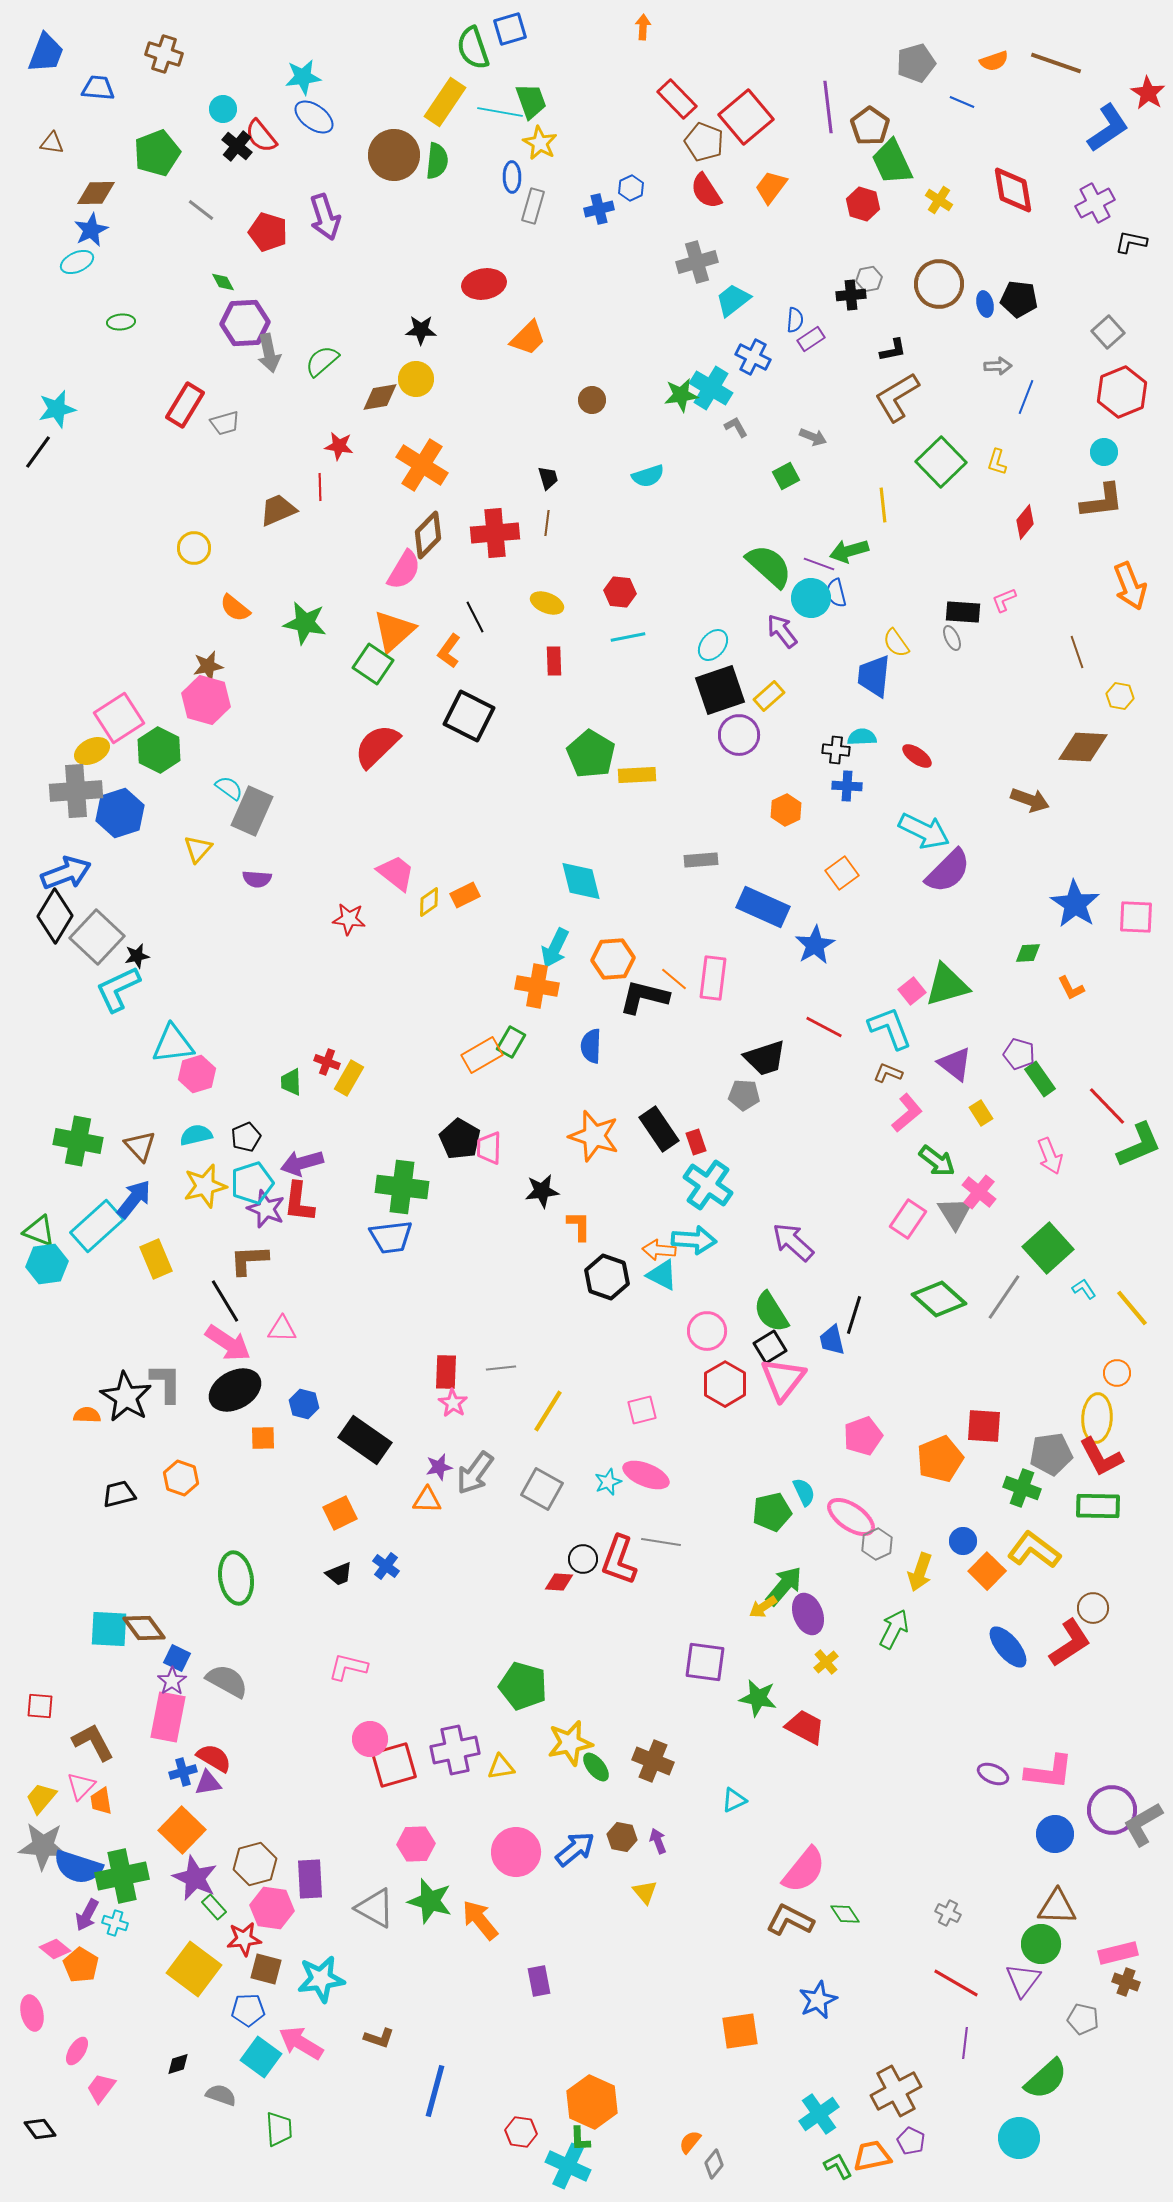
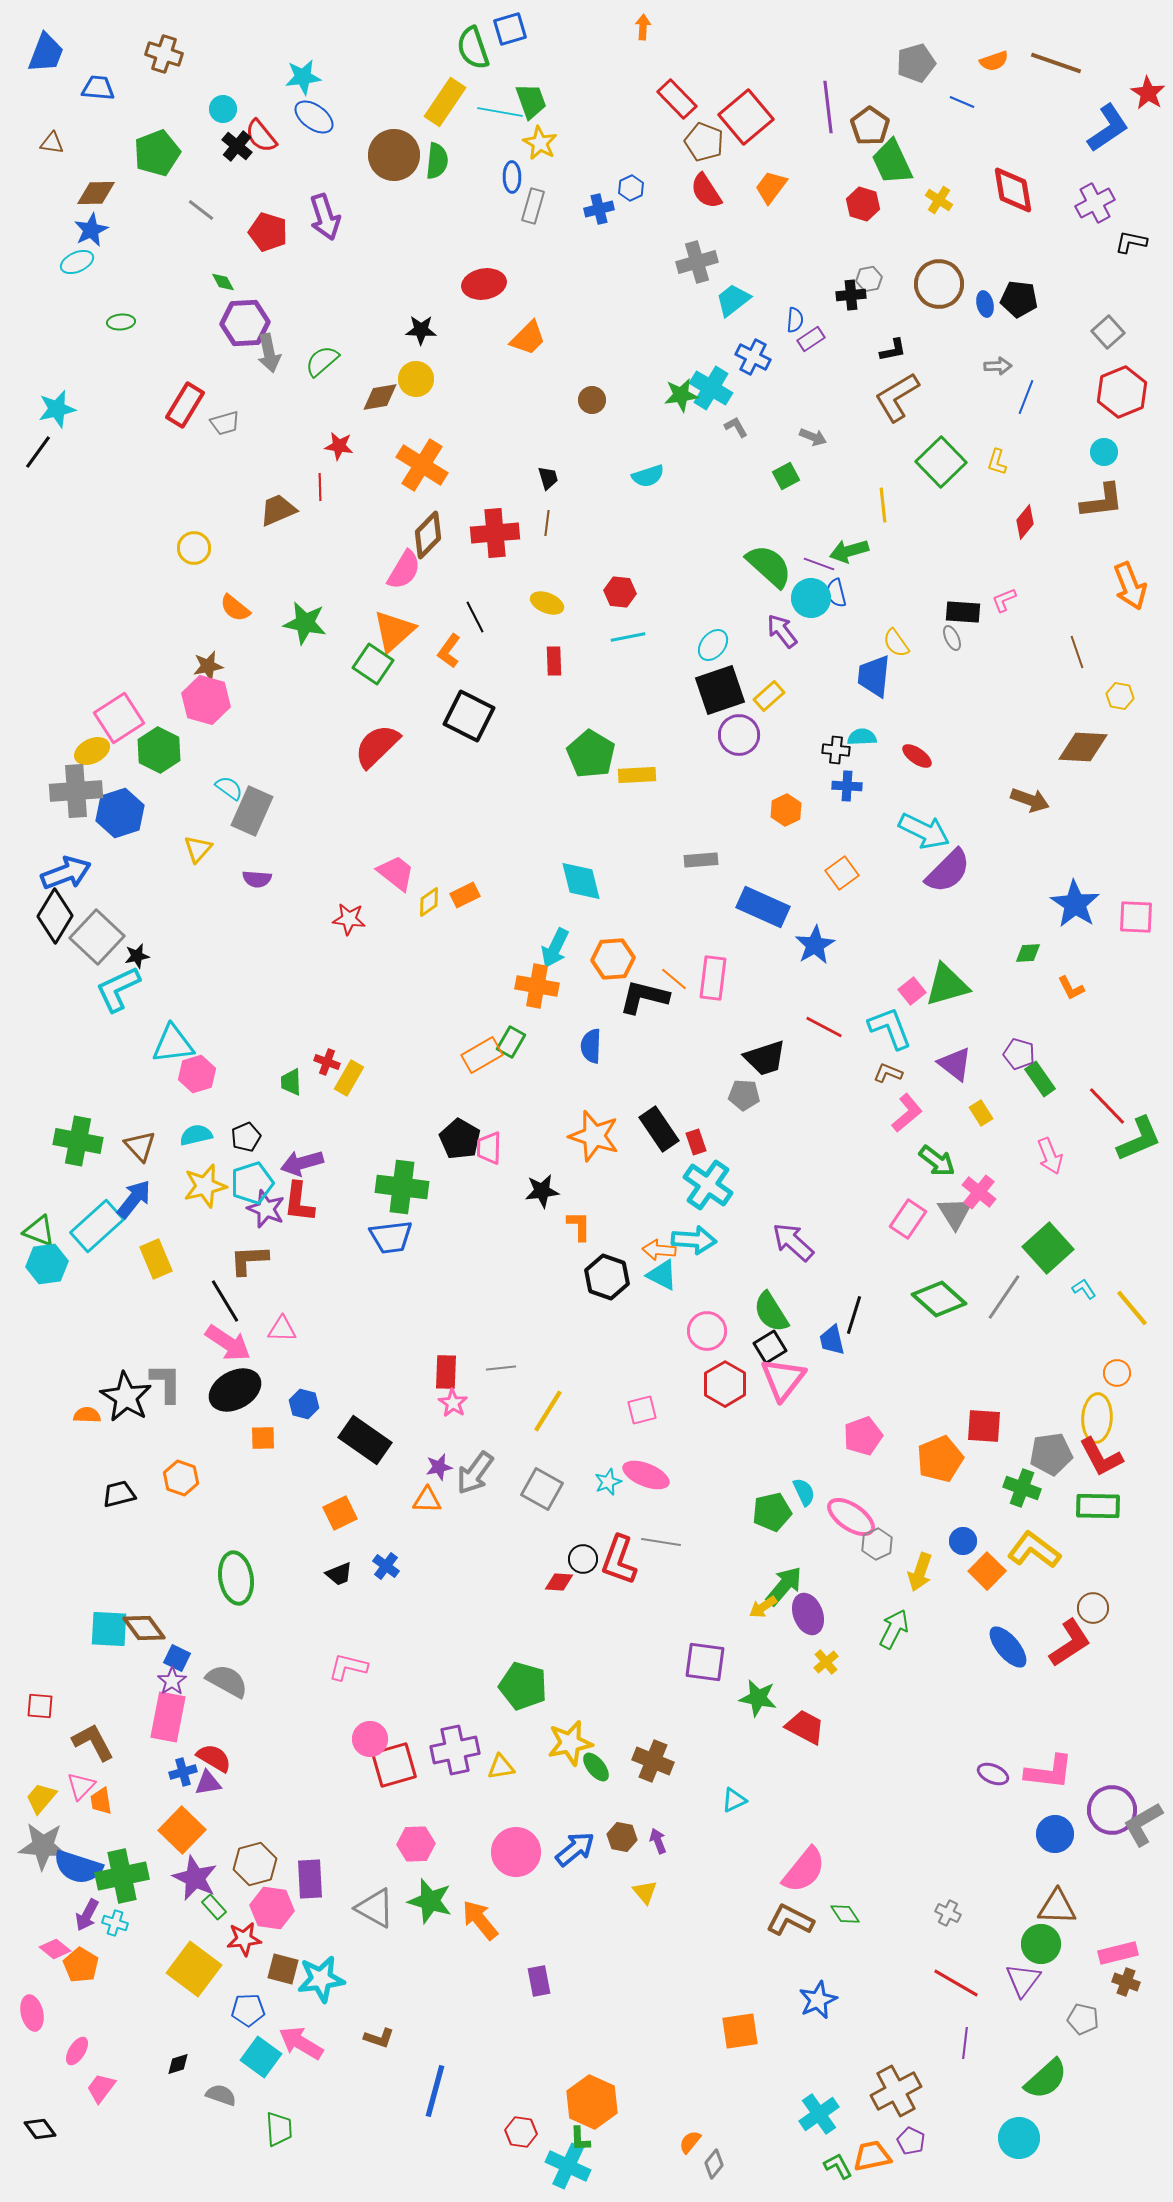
green L-shape at (1139, 1145): moved 6 px up
brown square at (266, 1969): moved 17 px right
